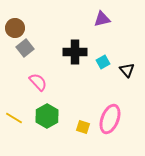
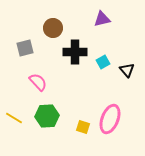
brown circle: moved 38 px right
gray square: rotated 24 degrees clockwise
green hexagon: rotated 25 degrees clockwise
